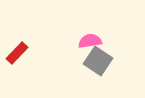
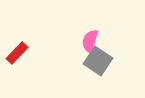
pink semicircle: rotated 65 degrees counterclockwise
